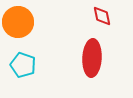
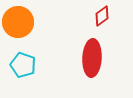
red diamond: rotated 65 degrees clockwise
